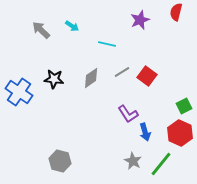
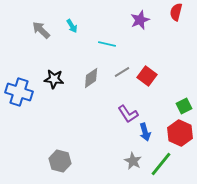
cyan arrow: rotated 24 degrees clockwise
blue cross: rotated 16 degrees counterclockwise
